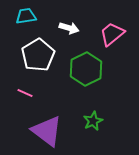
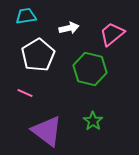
white arrow: rotated 30 degrees counterclockwise
green hexagon: moved 4 px right; rotated 20 degrees counterclockwise
green star: rotated 12 degrees counterclockwise
